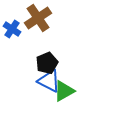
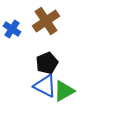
brown cross: moved 8 px right, 3 px down
blue triangle: moved 4 px left, 5 px down
